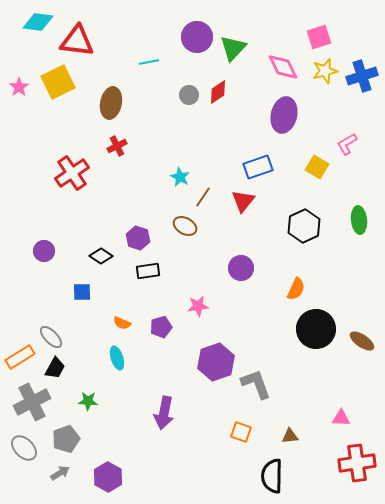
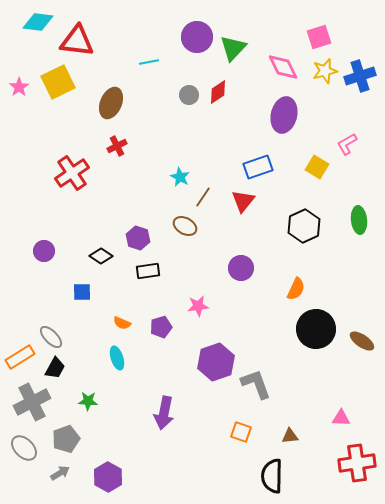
blue cross at (362, 76): moved 2 px left
brown ellipse at (111, 103): rotated 12 degrees clockwise
